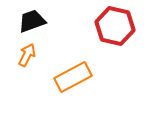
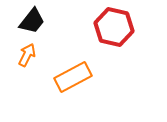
black trapezoid: rotated 148 degrees clockwise
red hexagon: moved 1 px left, 1 px down
